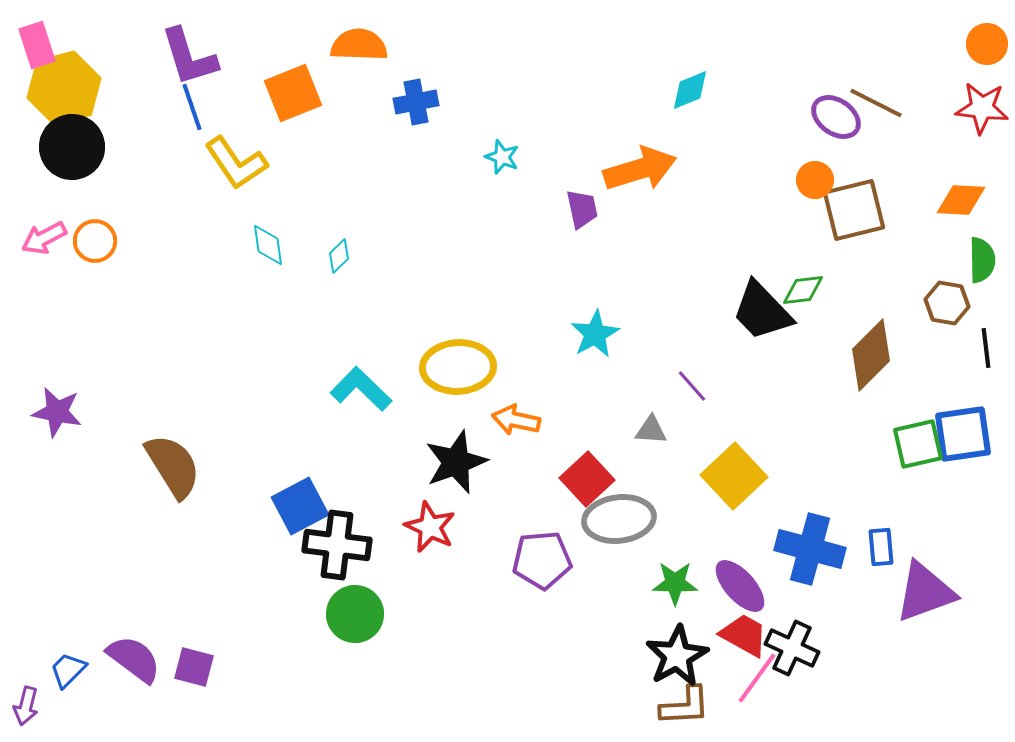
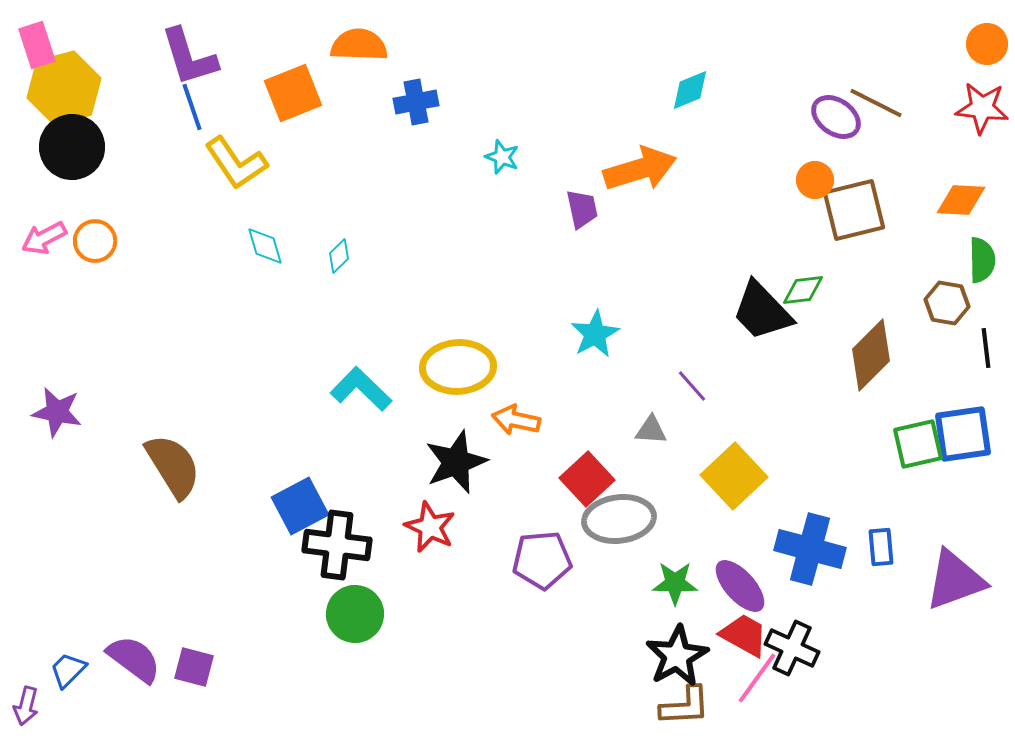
cyan diamond at (268, 245): moved 3 px left, 1 px down; rotated 9 degrees counterclockwise
purple triangle at (925, 592): moved 30 px right, 12 px up
